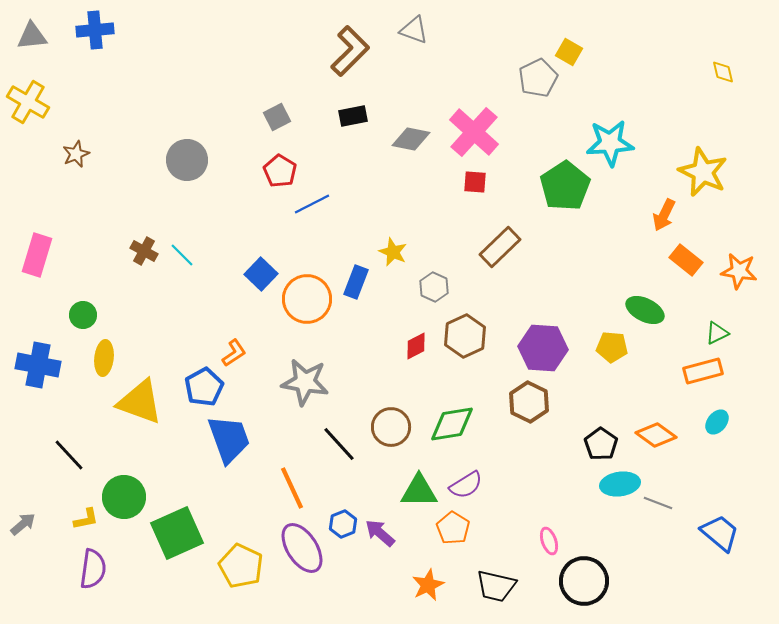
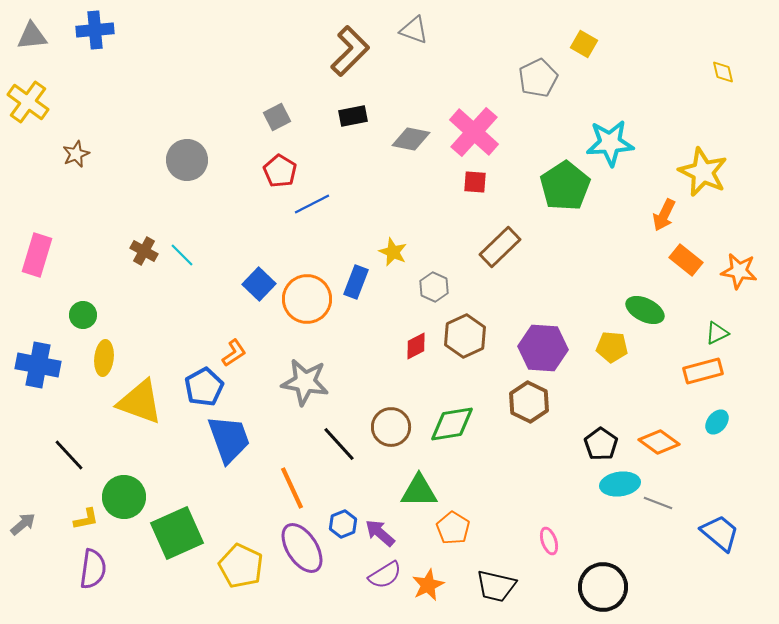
yellow square at (569, 52): moved 15 px right, 8 px up
yellow cross at (28, 102): rotated 6 degrees clockwise
blue square at (261, 274): moved 2 px left, 10 px down
orange diamond at (656, 435): moved 3 px right, 7 px down
purple semicircle at (466, 485): moved 81 px left, 90 px down
black circle at (584, 581): moved 19 px right, 6 px down
